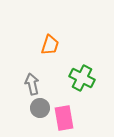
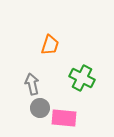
pink rectangle: rotated 75 degrees counterclockwise
